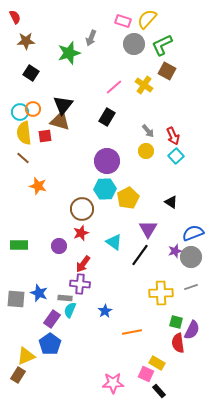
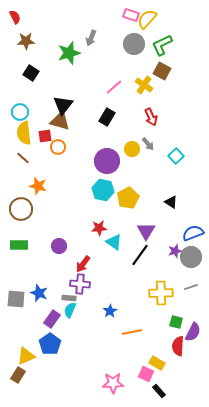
pink rectangle at (123, 21): moved 8 px right, 6 px up
brown square at (167, 71): moved 5 px left
orange circle at (33, 109): moved 25 px right, 38 px down
gray arrow at (148, 131): moved 13 px down
red arrow at (173, 136): moved 22 px left, 19 px up
yellow circle at (146, 151): moved 14 px left, 2 px up
cyan hexagon at (105, 189): moved 2 px left, 1 px down; rotated 15 degrees clockwise
brown circle at (82, 209): moved 61 px left
purple triangle at (148, 229): moved 2 px left, 2 px down
red star at (81, 233): moved 18 px right, 5 px up; rotated 14 degrees clockwise
gray rectangle at (65, 298): moved 4 px right
blue star at (105, 311): moved 5 px right
purple semicircle at (192, 330): moved 1 px right, 2 px down
red semicircle at (178, 343): moved 3 px down; rotated 12 degrees clockwise
